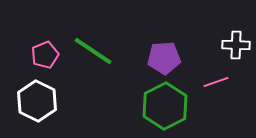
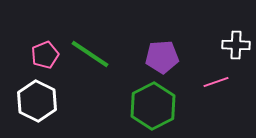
green line: moved 3 px left, 3 px down
purple pentagon: moved 2 px left, 1 px up
green hexagon: moved 12 px left
